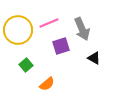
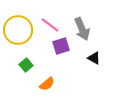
pink line: moved 1 px right, 2 px down; rotated 60 degrees clockwise
